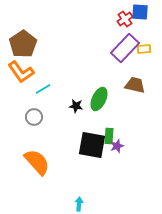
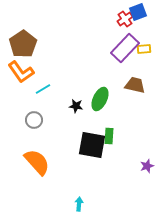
blue square: moved 2 px left; rotated 24 degrees counterclockwise
green ellipse: moved 1 px right
gray circle: moved 3 px down
purple star: moved 30 px right, 20 px down
